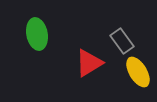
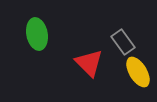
gray rectangle: moved 1 px right, 1 px down
red triangle: rotated 44 degrees counterclockwise
